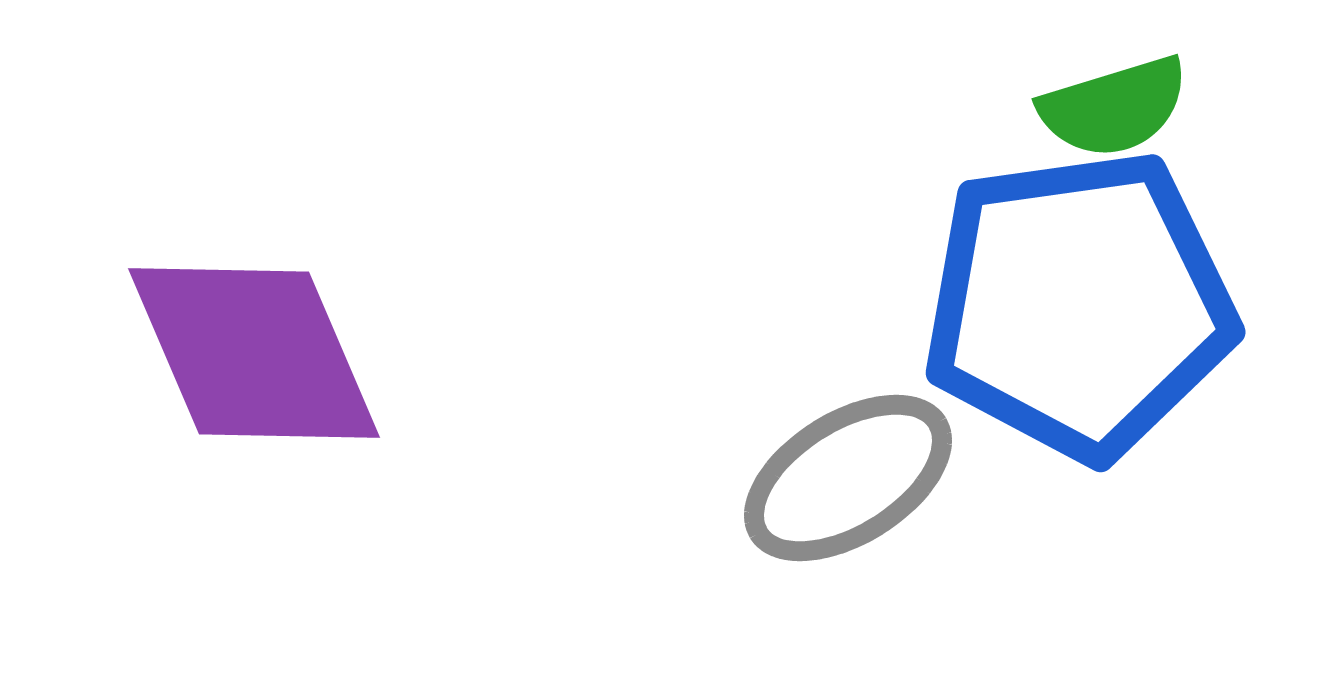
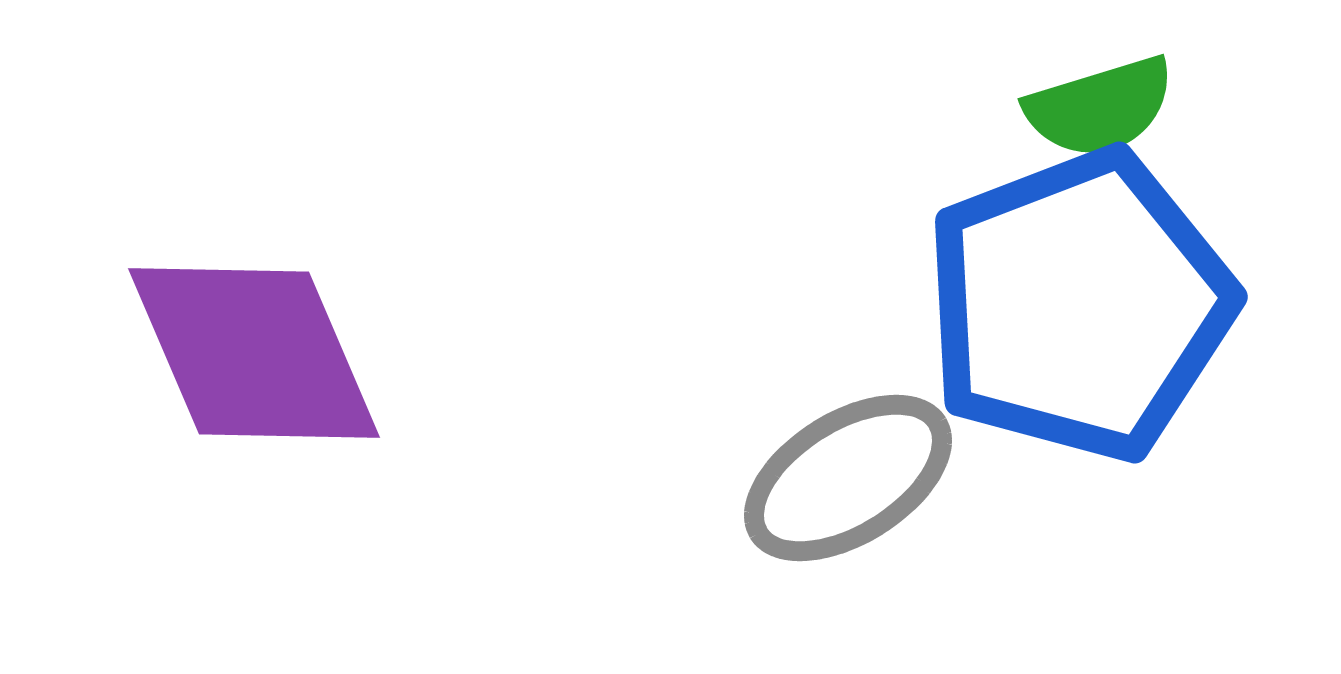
green semicircle: moved 14 px left
blue pentagon: rotated 13 degrees counterclockwise
